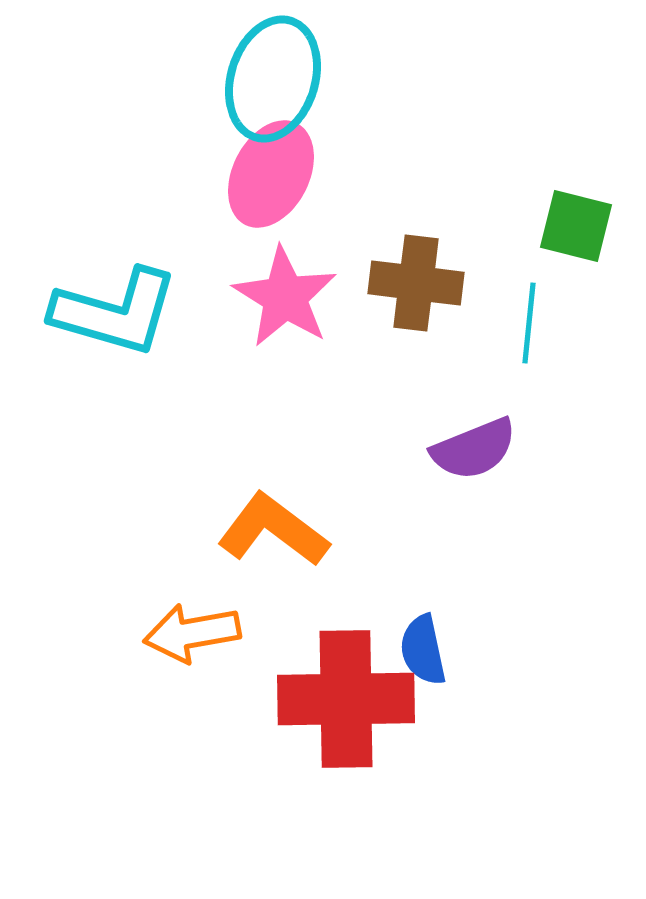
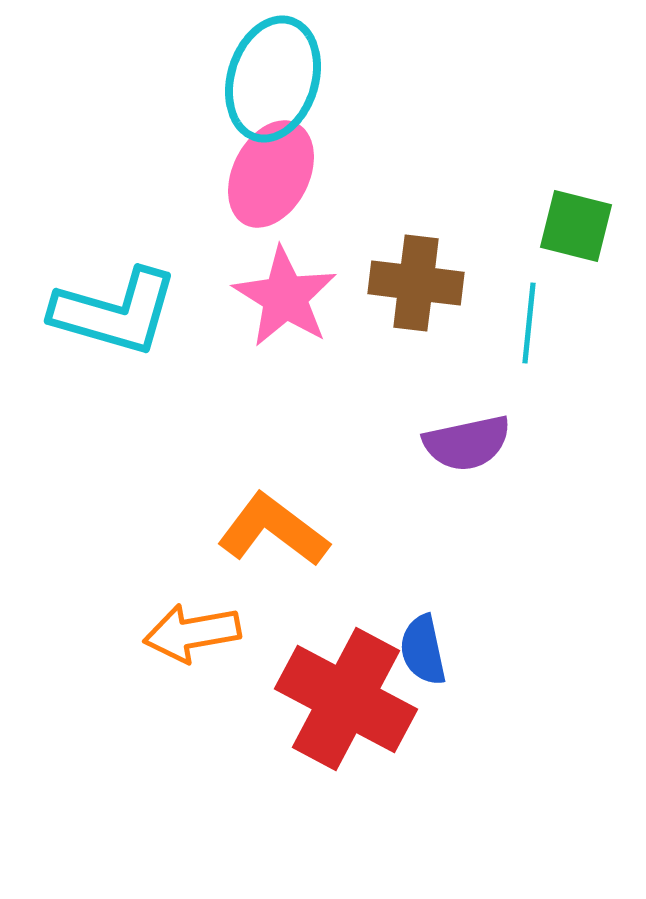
purple semicircle: moved 7 px left, 6 px up; rotated 10 degrees clockwise
red cross: rotated 29 degrees clockwise
